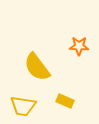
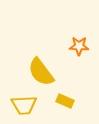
yellow semicircle: moved 4 px right, 5 px down
yellow trapezoid: moved 1 px right, 1 px up; rotated 12 degrees counterclockwise
